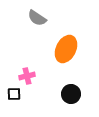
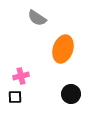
orange ellipse: moved 3 px left; rotated 8 degrees counterclockwise
pink cross: moved 6 px left
black square: moved 1 px right, 3 px down
